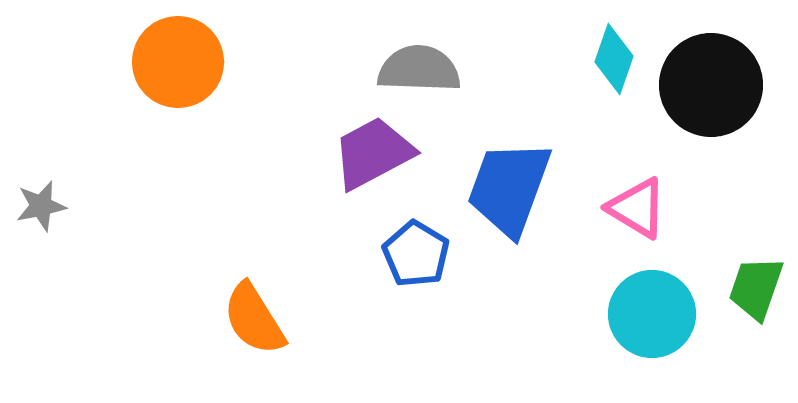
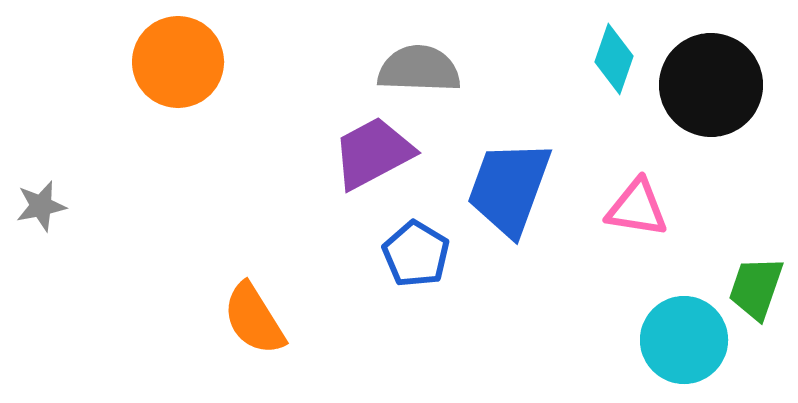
pink triangle: rotated 22 degrees counterclockwise
cyan circle: moved 32 px right, 26 px down
